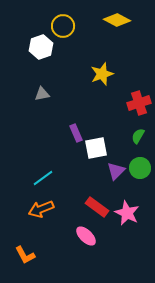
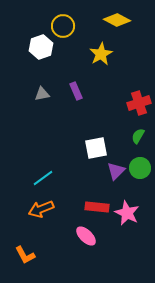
yellow star: moved 1 px left, 20 px up; rotated 10 degrees counterclockwise
purple rectangle: moved 42 px up
red rectangle: rotated 30 degrees counterclockwise
